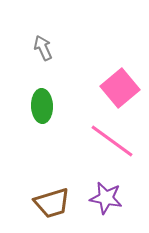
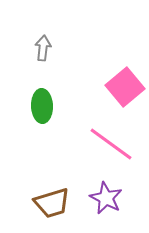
gray arrow: rotated 30 degrees clockwise
pink square: moved 5 px right, 1 px up
pink line: moved 1 px left, 3 px down
purple star: rotated 16 degrees clockwise
